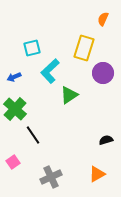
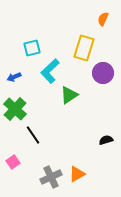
orange triangle: moved 20 px left
